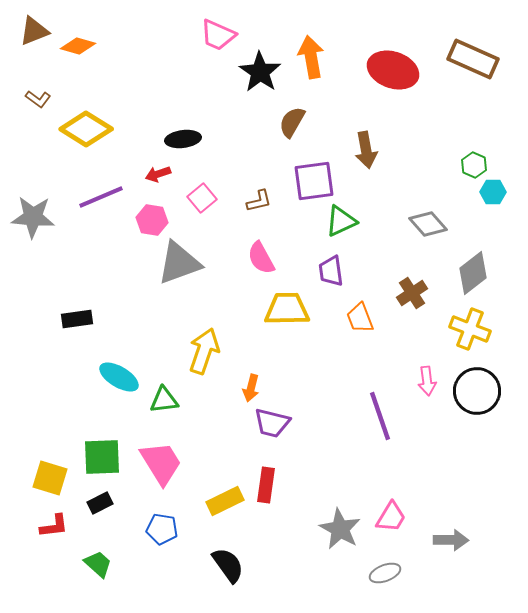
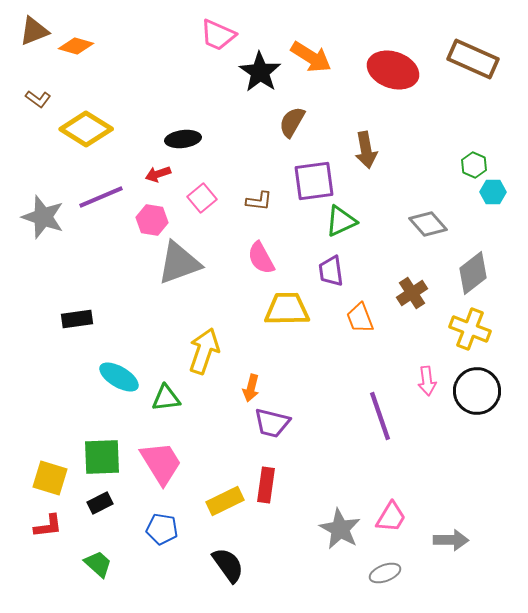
orange diamond at (78, 46): moved 2 px left
orange arrow at (311, 57): rotated 132 degrees clockwise
brown L-shape at (259, 201): rotated 20 degrees clockwise
gray star at (33, 217): moved 10 px right; rotated 15 degrees clockwise
green triangle at (164, 400): moved 2 px right, 2 px up
red L-shape at (54, 526): moved 6 px left
